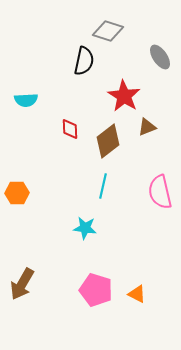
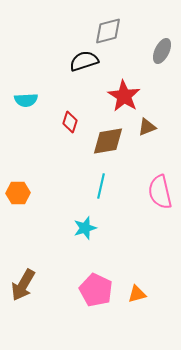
gray diamond: rotated 32 degrees counterclockwise
gray ellipse: moved 2 px right, 6 px up; rotated 60 degrees clockwise
black semicircle: rotated 120 degrees counterclockwise
red diamond: moved 7 px up; rotated 20 degrees clockwise
brown diamond: rotated 28 degrees clockwise
cyan line: moved 2 px left
orange hexagon: moved 1 px right
cyan star: rotated 25 degrees counterclockwise
brown arrow: moved 1 px right, 1 px down
pink pentagon: rotated 8 degrees clockwise
orange triangle: rotated 42 degrees counterclockwise
